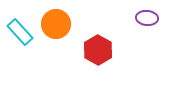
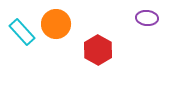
cyan rectangle: moved 2 px right
